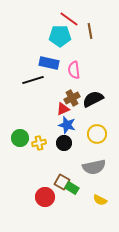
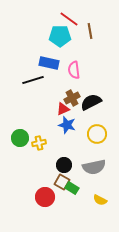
black semicircle: moved 2 px left, 3 px down
black circle: moved 22 px down
